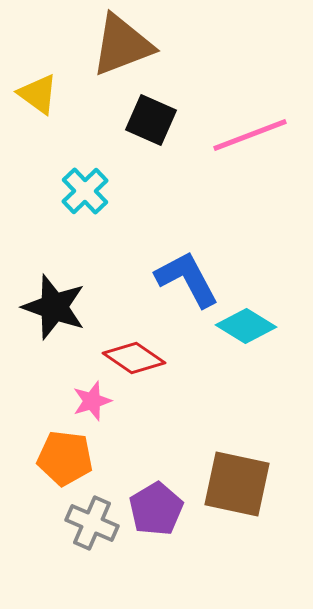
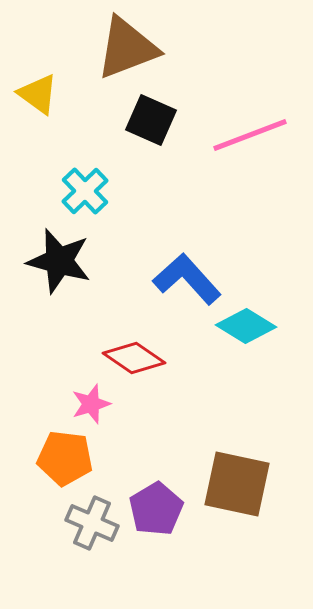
brown triangle: moved 5 px right, 3 px down
blue L-shape: rotated 14 degrees counterclockwise
black star: moved 5 px right, 46 px up; rotated 4 degrees counterclockwise
pink star: moved 1 px left, 3 px down
